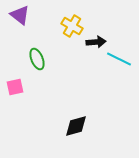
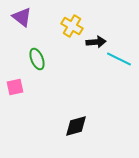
purple triangle: moved 2 px right, 2 px down
